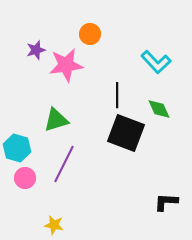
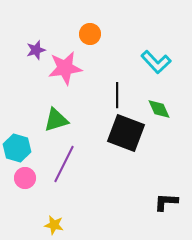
pink star: moved 1 px left, 3 px down
